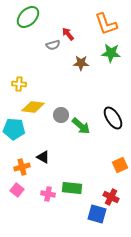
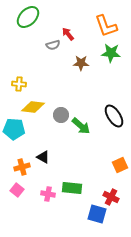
orange L-shape: moved 2 px down
black ellipse: moved 1 px right, 2 px up
